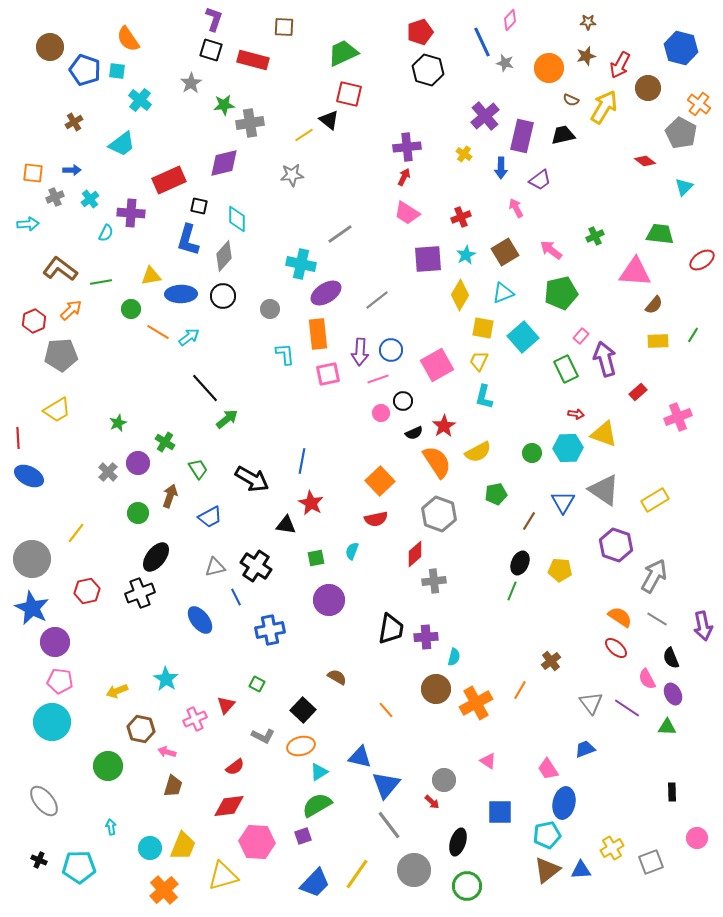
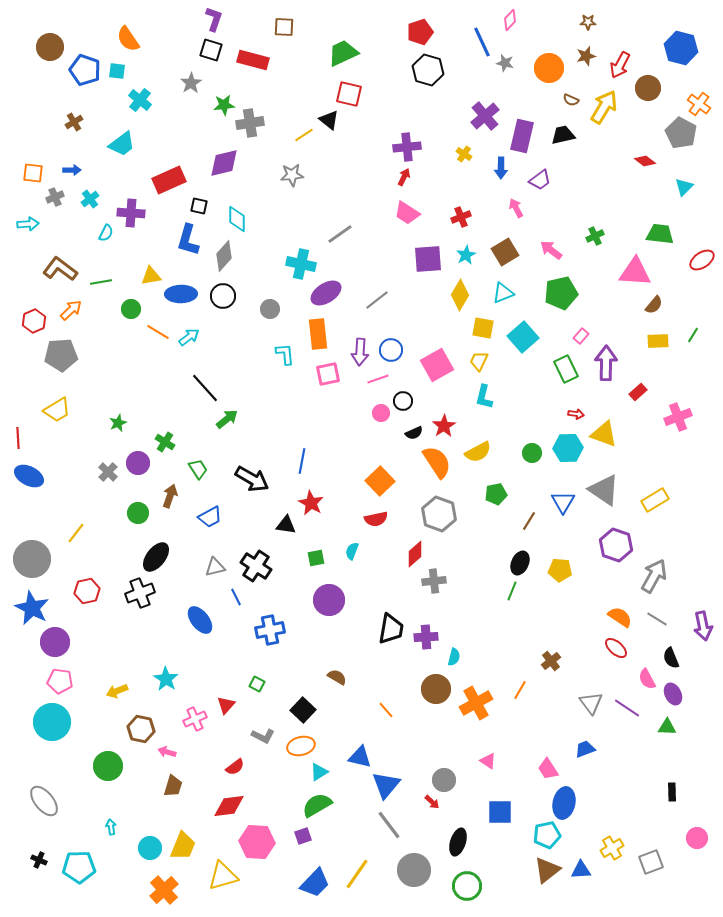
purple arrow at (605, 359): moved 1 px right, 4 px down; rotated 16 degrees clockwise
